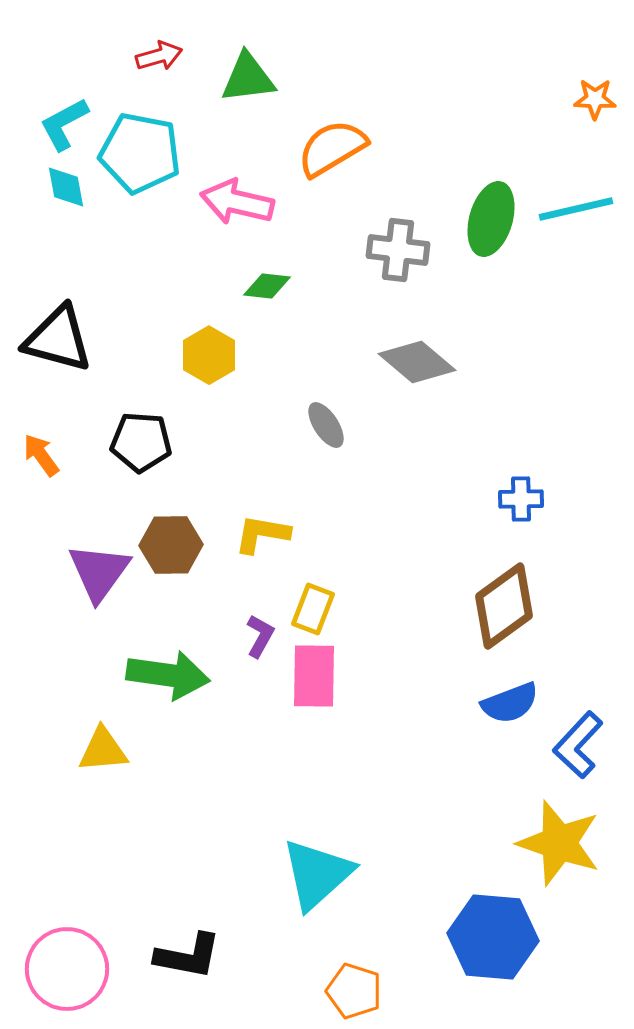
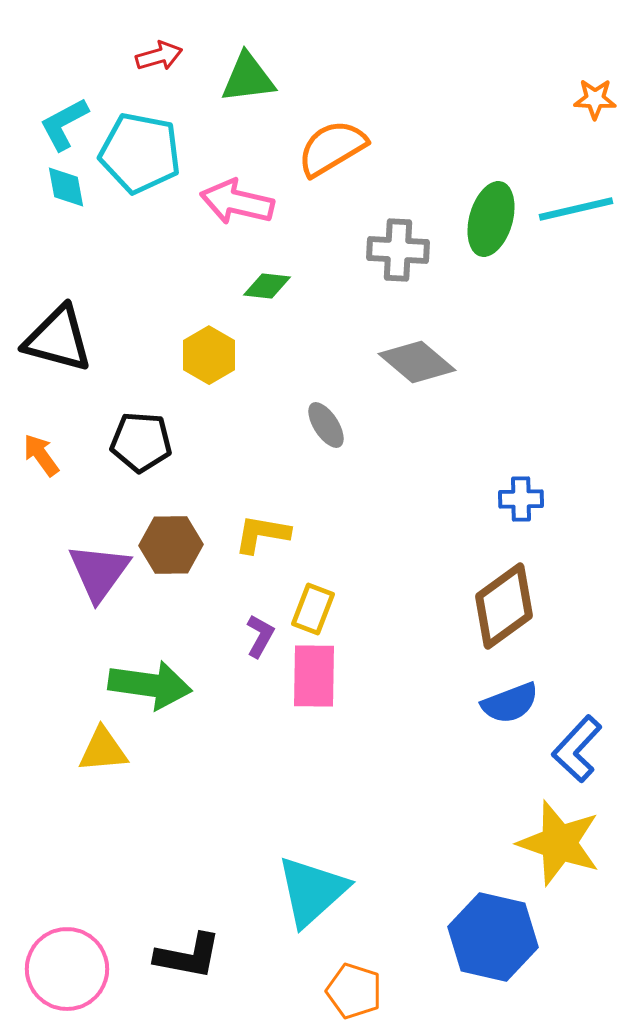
gray cross: rotated 4 degrees counterclockwise
green arrow: moved 18 px left, 10 px down
blue L-shape: moved 1 px left, 4 px down
cyan triangle: moved 5 px left, 17 px down
blue hexagon: rotated 8 degrees clockwise
